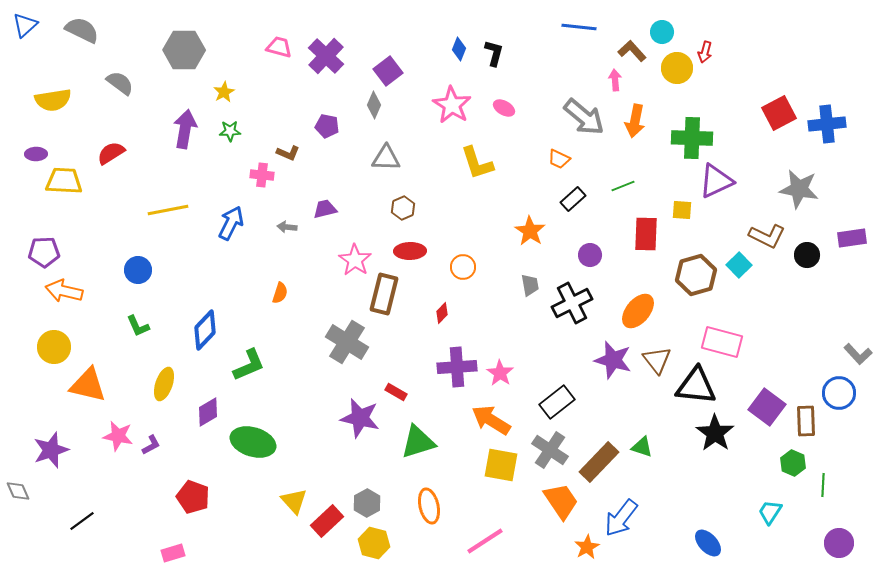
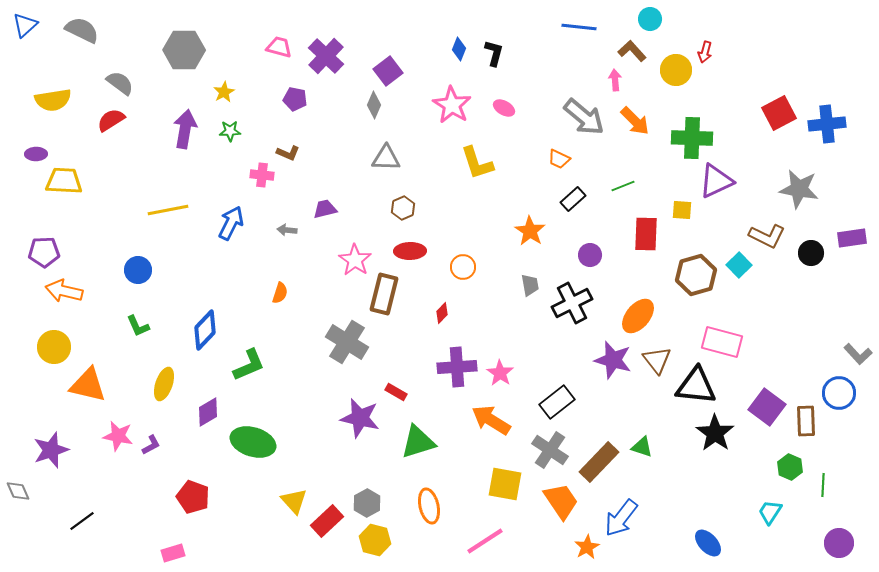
cyan circle at (662, 32): moved 12 px left, 13 px up
yellow circle at (677, 68): moved 1 px left, 2 px down
orange arrow at (635, 121): rotated 56 degrees counterclockwise
purple pentagon at (327, 126): moved 32 px left, 27 px up
red semicircle at (111, 153): moved 33 px up
gray arrow at (287, 227): moved 3 px down
black circle at (807, 255): moved 4 px right, 2 px up
orange ellipse at (638, 311): moved 5 px down
green hexagon at (793, 463): moved 3 px left, 4 px down
yellow square at (501, 465): moved 4 px right, 19 px down
yellow hexagon at (374, 543): moved 1 px right, 3 px up
